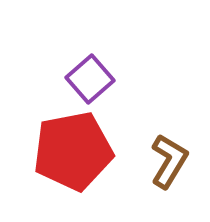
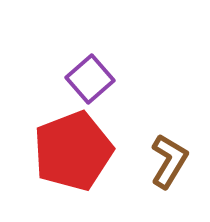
red pentagon: rotated 10 degrees counterclockwise
